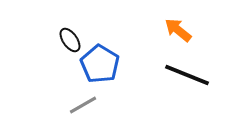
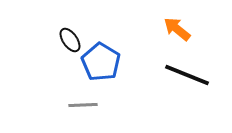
orange arrow: moved 1 px left, 1 px up
blue pentagon: moved 1 px right, 2 px up
gray line: rotated 28 degrees clockwise
